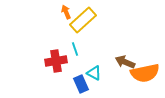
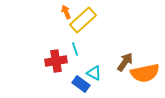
brown arrow: rotated 102 degrees clockwise
blue rectangle: rotated 30 degrees counterclockwise
